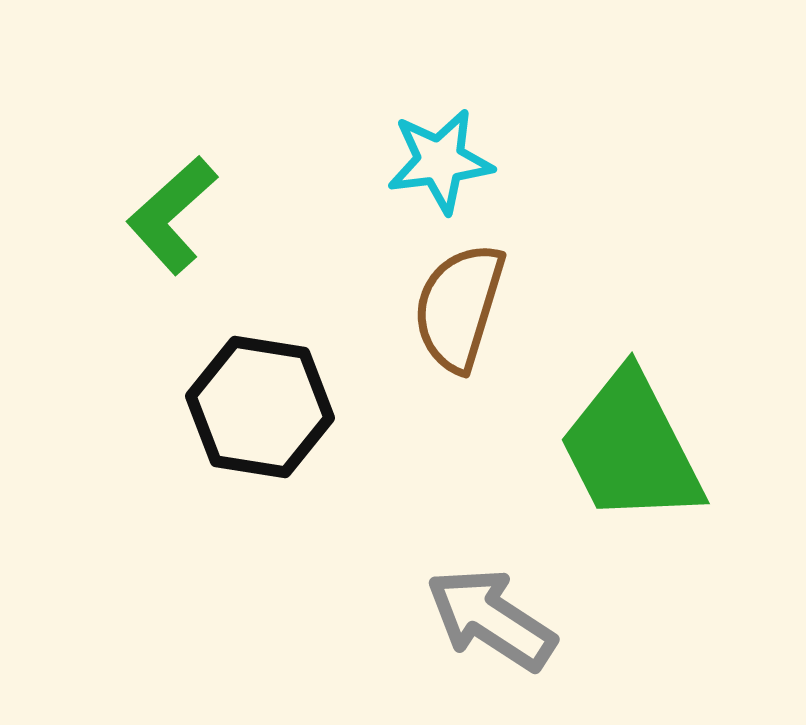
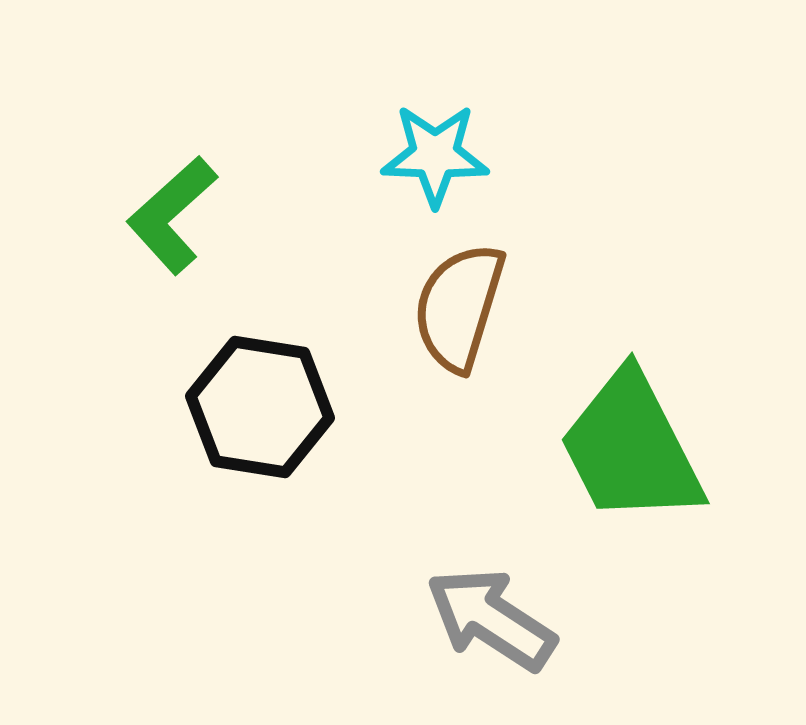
cyan star: moved 5 px left, 6 px up; rotated 9 degrees clockwise
